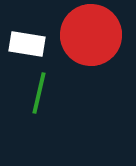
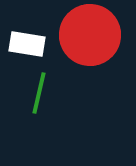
red circle: moved 1 px left
